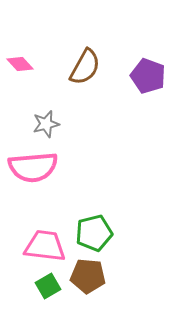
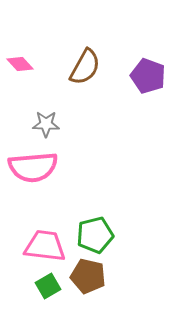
gray star: rotated 16 degrees clockwise
green pentagon: moved 1 px right, 2 px down
brown pentagon: rotated 8 degrees clockwise
